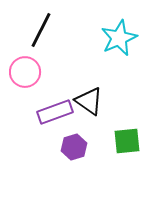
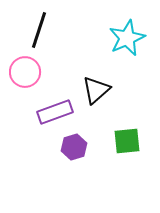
black line: moved 2 px left; rotated 9 degrees counterclockwise
cyan star: moved 8 px right
black triangle: moved 7 px right, 11 px up; rotated 44 degrees clockwise
